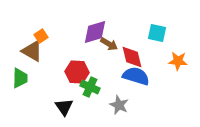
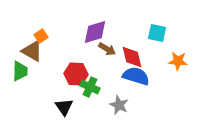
brown arrow: moved 2 px left, 5 px down
red hexagon: moved 1 px left, 2 px down
green trapezoid: moved 7 px up
